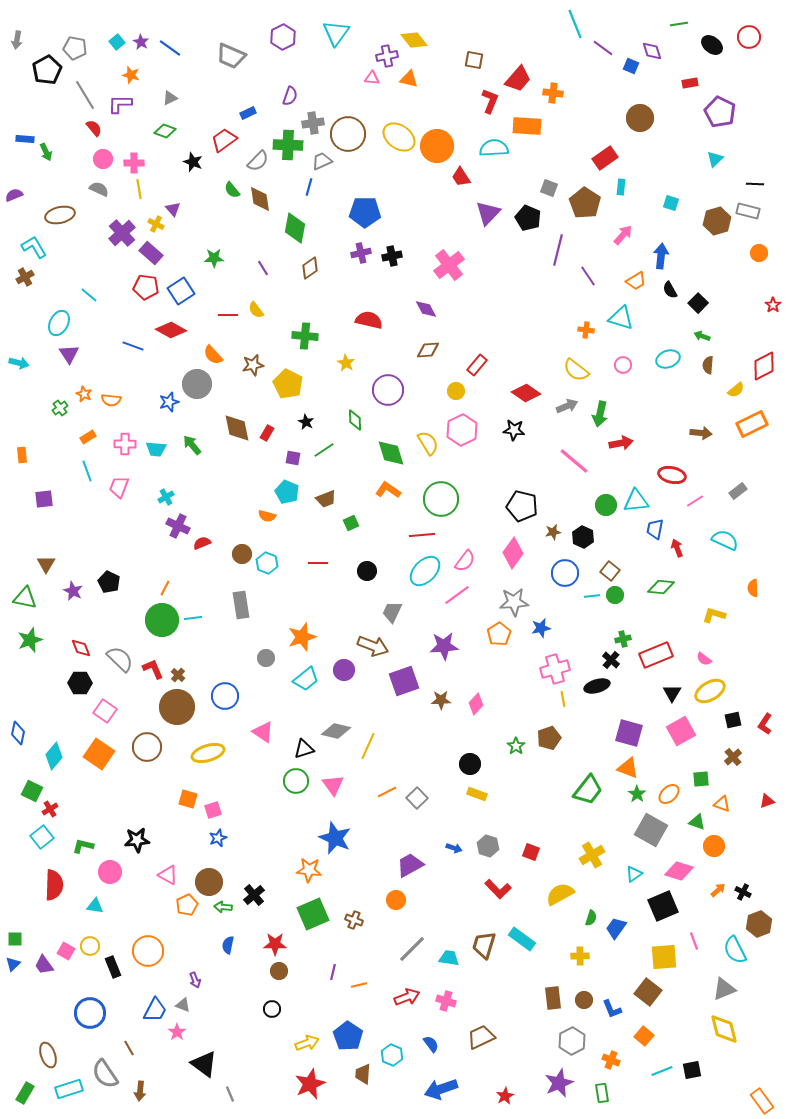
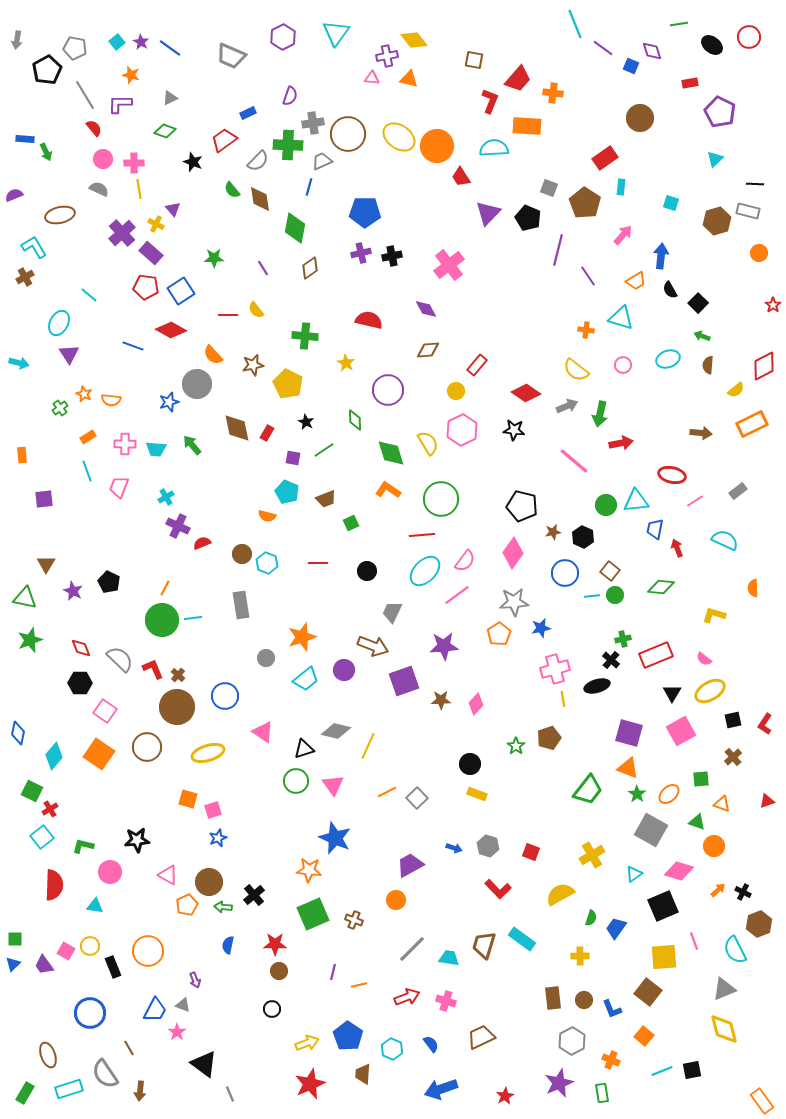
cyan hexagon at (392, 1055): moved 6 px up
